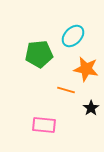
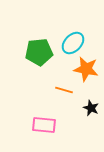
cyan ellipse: moved 7 px down
green pentagon: moved 2 px up
orange line: moved 2 px left
black star: rotated 14 degrees counterclockwise
